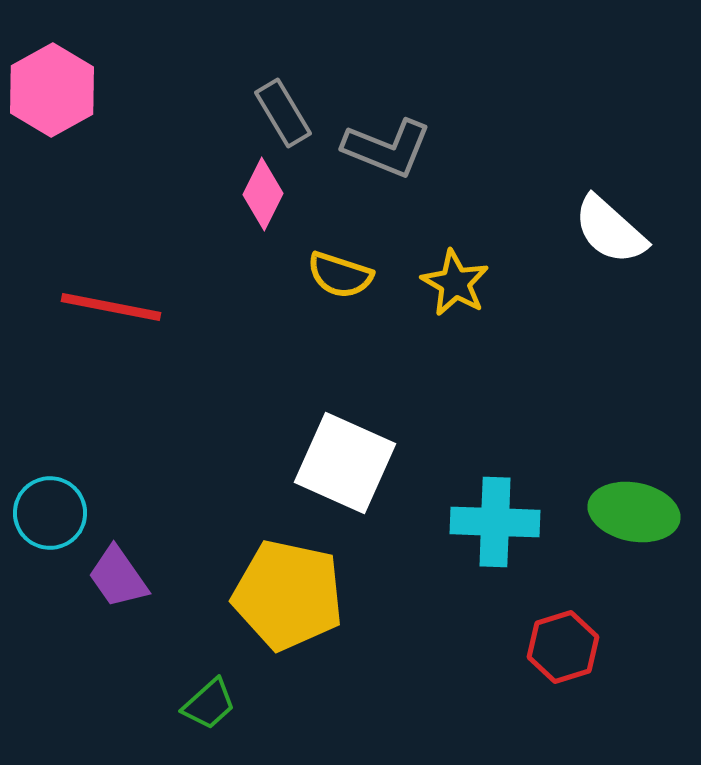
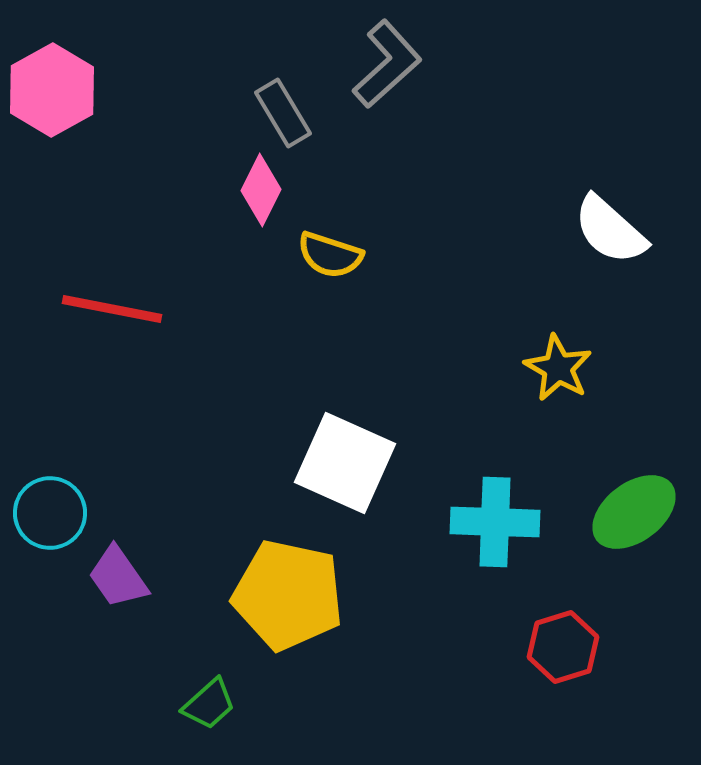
gray L-shape: moved 84 px up; rotated 64 degrees counterclockwise
pink diamond: moved 2 px left, 4 px up
yellow semicircle: moved 10 px left, 20 px up
yellow star: moved 103 px right, 85 px down
red line: moved 1 px right, 2 px down
green ellipse: rotated 48 degrees counterclockwise
